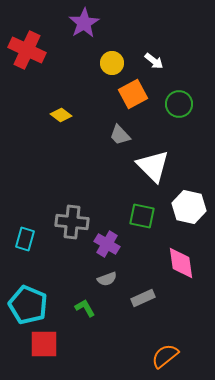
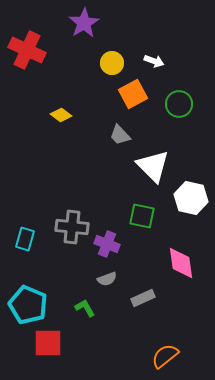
white arrow: rotated 18 degrees counterclockwise
white hexagon: moved 2 px right, 9 px up
gray cross: moved 5 px down
purple cross: rotated 10 degrees counterclockwise
red square: moved 4 px right, 1 px up
